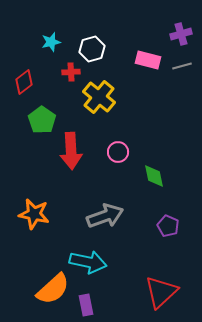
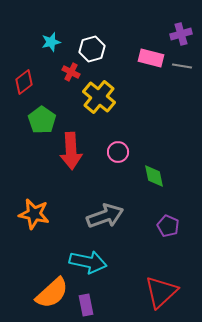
pink rectangle: moved 3 px right, 2 px up
gray line: rotated 24 degrees clockwise
red cross: rotated 30 degrees clockwise
orange semicircle: moved 1 px left, 4 px down
